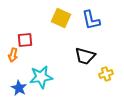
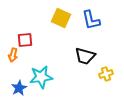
blue star: rotated 14 degrees clockwise
